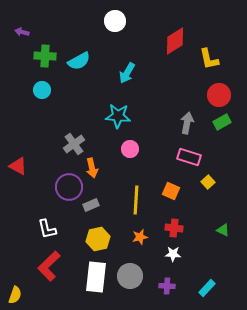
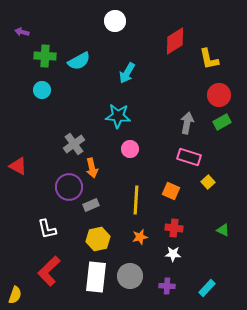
red L-shape: moved 5 px down
